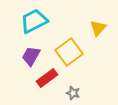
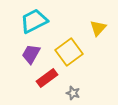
purple trapezoid: moved 2 px up
